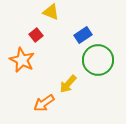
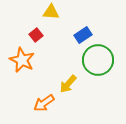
yellow triangle: rotated 18 degrees counterclockwise
